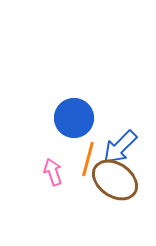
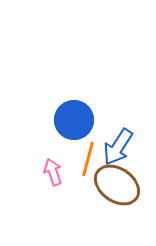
blue circle: moved 2 px down
blue arrow: moved 2 px left; rotated 12 degrees counterclockwise
brown ellipse: moved 2 px right, 5 px down
